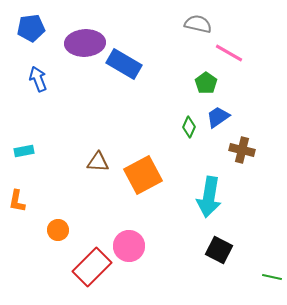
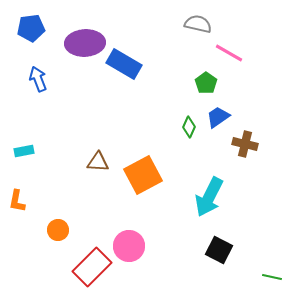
brown cross: moved 3 px right, 6 px up
cyan arrow: rotated 18 degrees clockwise
